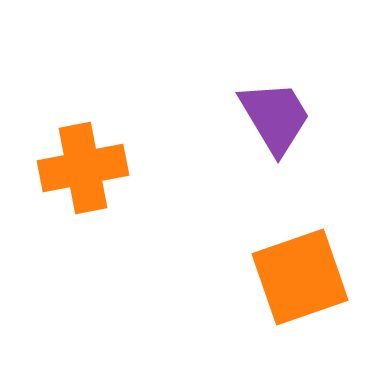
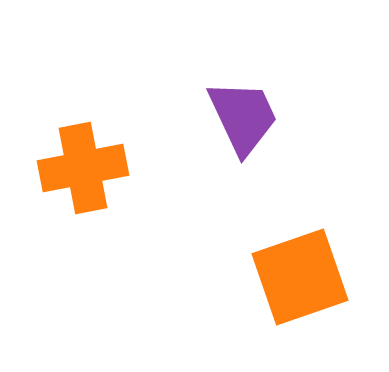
purple trapezoid: moved 32 px left; rotated 6 degrees clockwise
